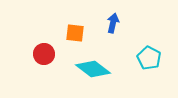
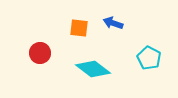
blue arrow: rotated 84 degrees counterclockwise
orange square: moved 4 px right, 5 px up
red circle: moved 4 px left, 1 px up
